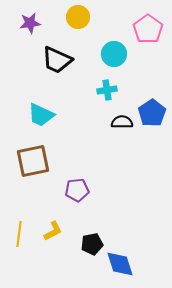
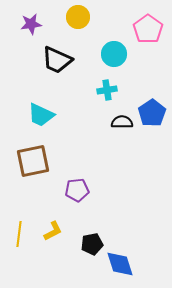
purple star: moved 1 px right, 1 px down
